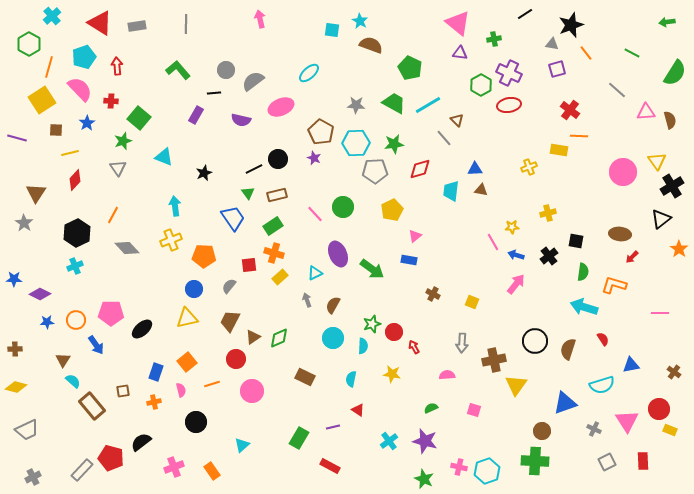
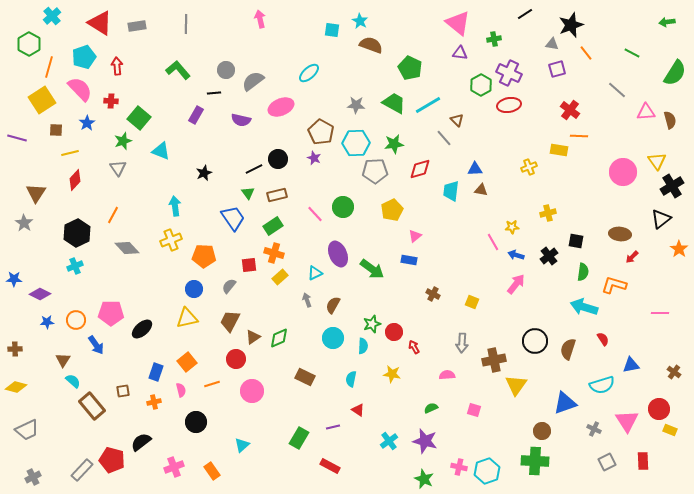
cyan triangle at (164, 157): moved 3 px left, 6 px up
red pentagon at (111, 458): moved 1 px right, 2 px down
